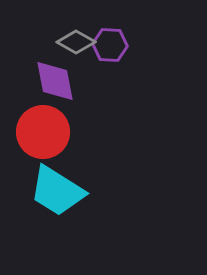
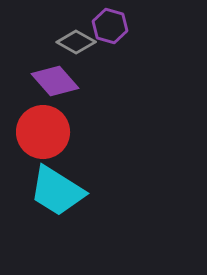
purple hexagon: moved 19 px up; rotated 12 degrees clockwise
purple diamond: rotated 30 degrees counterclockwise
